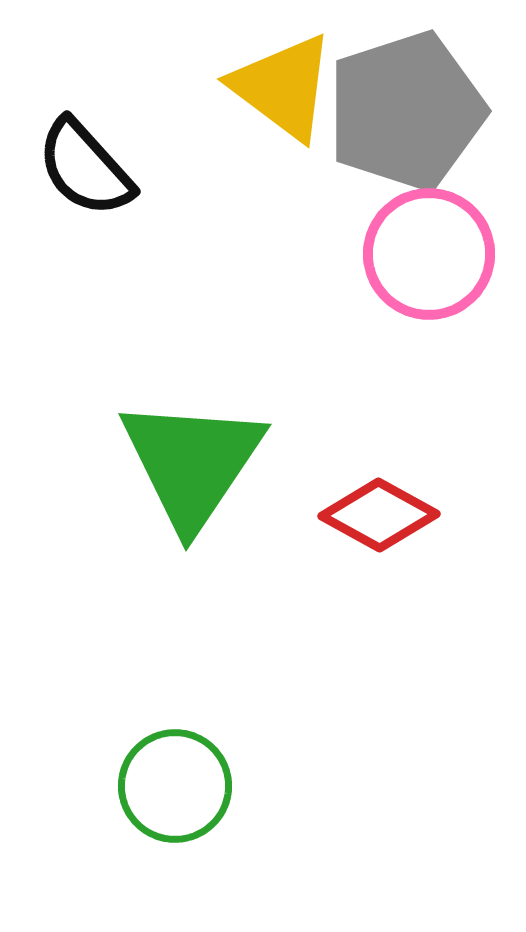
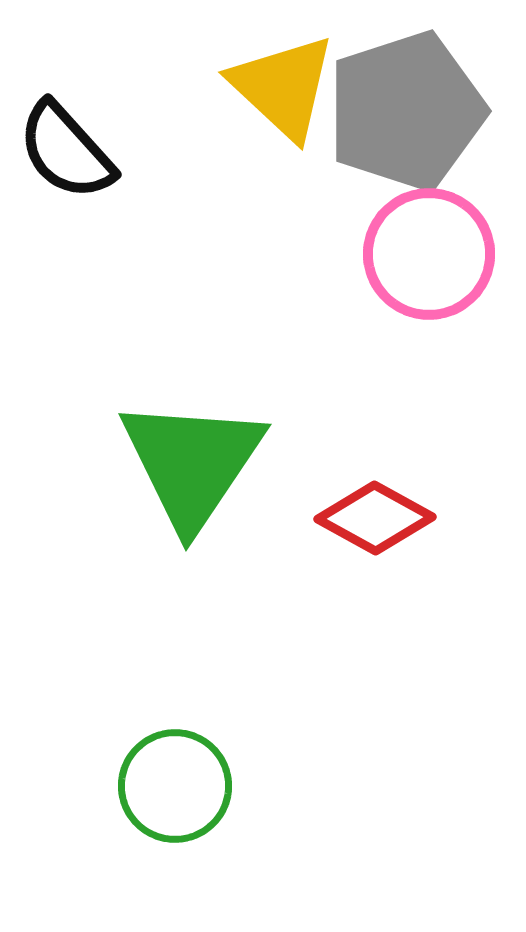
yellow triangle: rotated 6 degrees clockwise
black semicircle: moved 19 px left, 17 px up
red diamond: moved 4 px left, 3 px down
